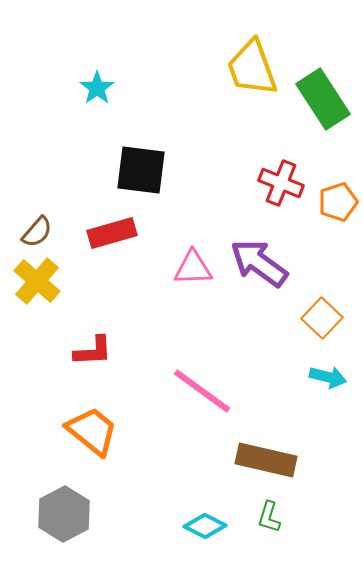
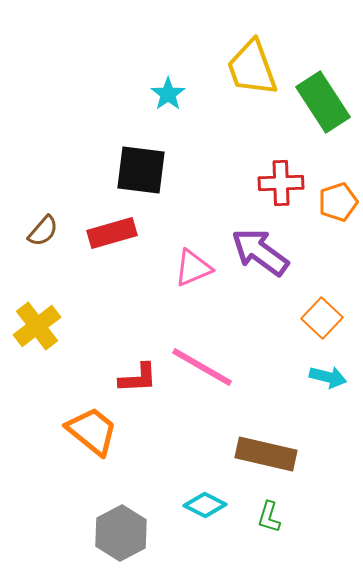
cyan star: moved 71 px right, 6 px down
green rectangle: moved 3 px down
red cross: rotated 24 degrees counterclockwise
brown semicircle: moved 6 px right, 1 px up
purple arrow: moved 1 px right, 11 px up
pink triangle: rotated 21 degrees counterclockwise
yellow cross: moved 45 px down; rotated 12 degrees clockwise
red L-shape: moved 45 px right, 27 px down
pink line: moved 24 px up; rotated 6 degrees counterclockwise
brown rectangle: moved 6 px up
gray hexagon: moved 57 px right, 19 px down
cyan diamond: moved 21 px up
